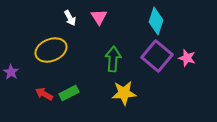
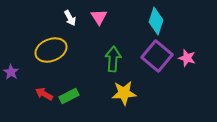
green rectangle: moved 3 px down
